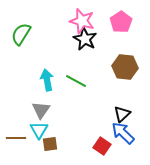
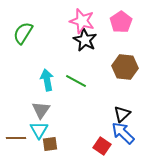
green semicircle: moved 2 px right, 1 px up
black star: moved 1 px down
